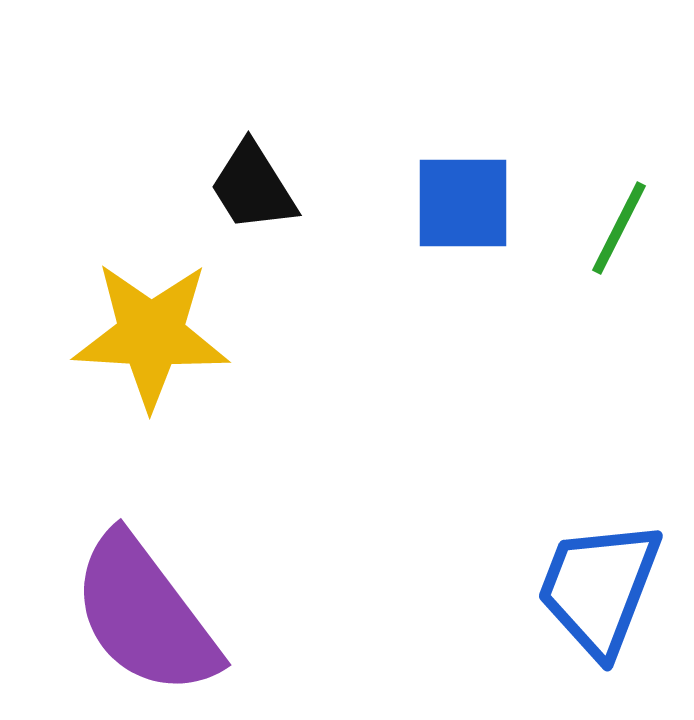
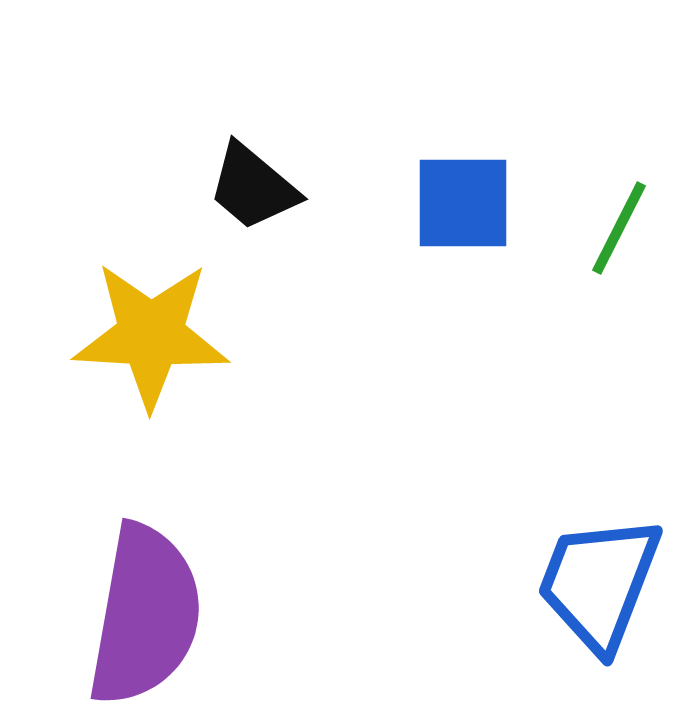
black trapezoid: rotated 18 degrees counterclockwise
blue trapezoid: moved 5 px up
purple semicircle: rotated 133 degrees counterclockwise
